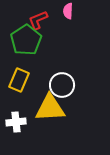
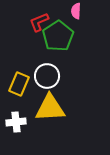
pink semicircle: moved 8 px right
red L-shape: moved 1 px right, 2 px down
green pentagon: moved 32 px right, 4 px up
yellow rectangle: moved 4 px down
white circle: moved 15 px left, 9 px up
